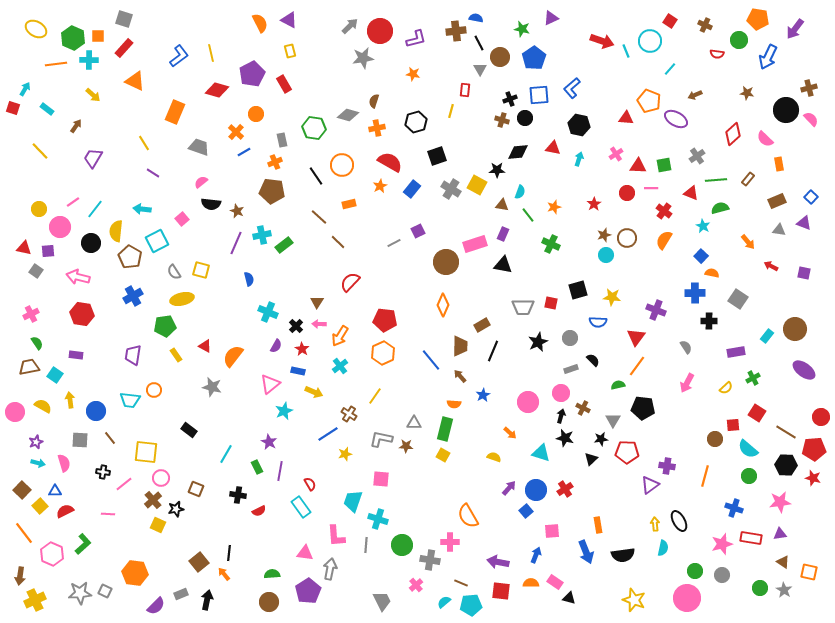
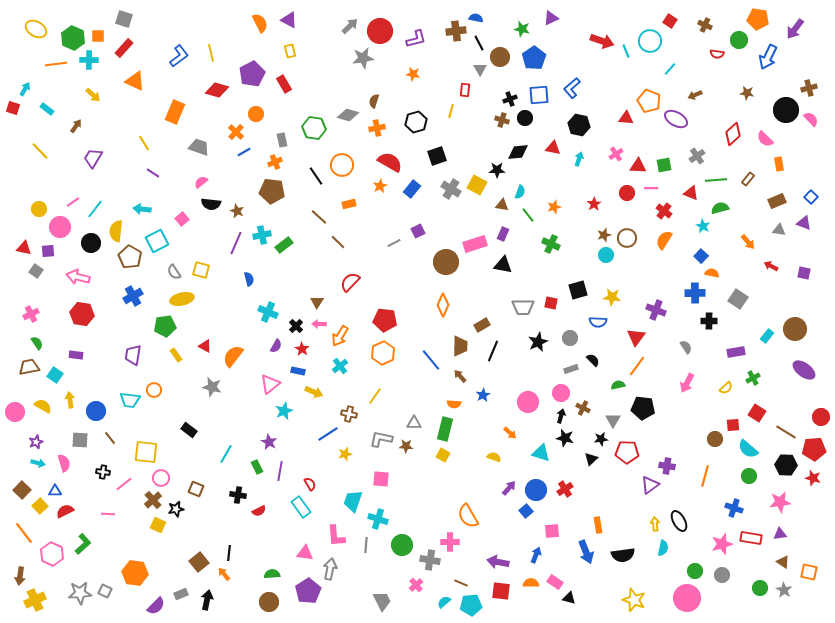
brown cross at (349, 414): rotated 21 degrees counterclockwise
